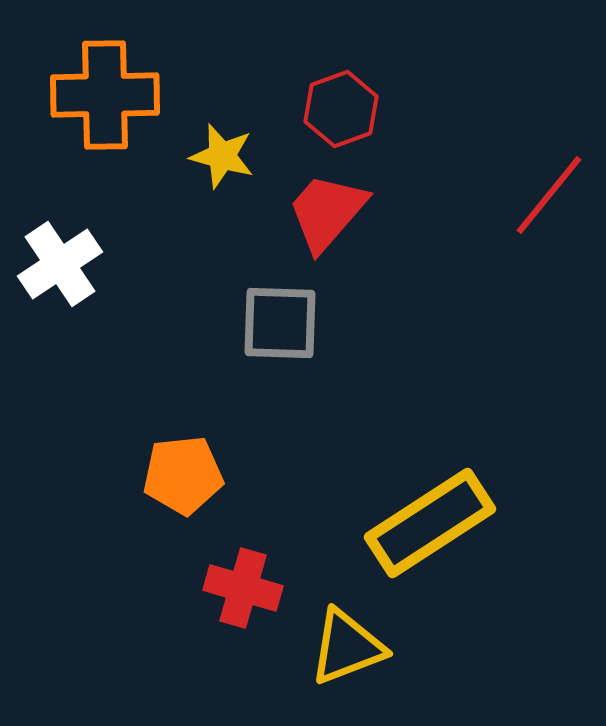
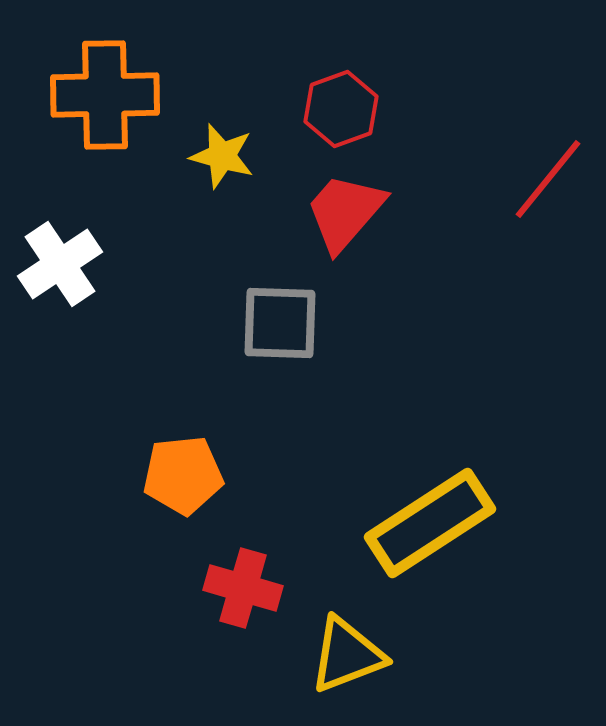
red line: moved 1 px left, 16 px up
red trapezoid: moved 18 px right
yellow triangle: moved 8 px down
